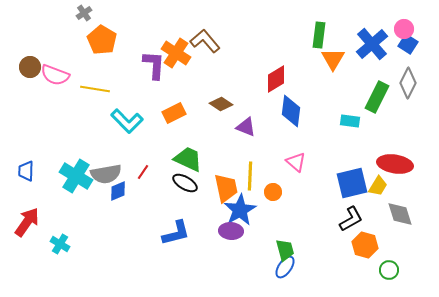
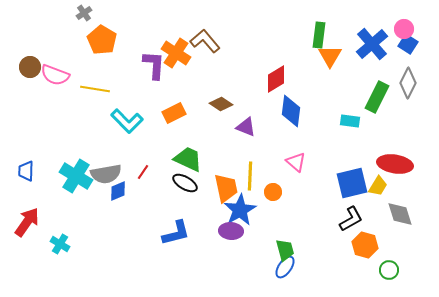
orange triangle at (333, 59): moved 3 px left, 3 px up
